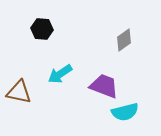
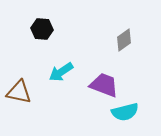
cyan arrow: moved 1 px right, 2 px up
purple trapezoid: moved 1 px up
